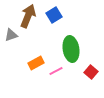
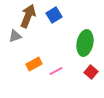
gray triangle: moved 4 px right, 1 px down
green ellipse: moved 14 px right, 6 px up; rotated 20 degrees clockwise
orange rectangle: moved 2 px left, 1 px down
